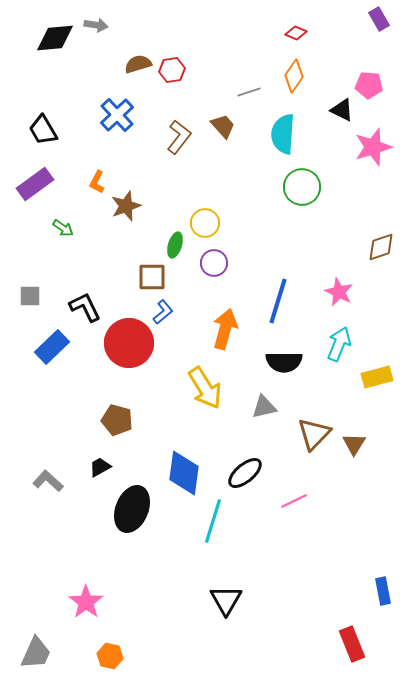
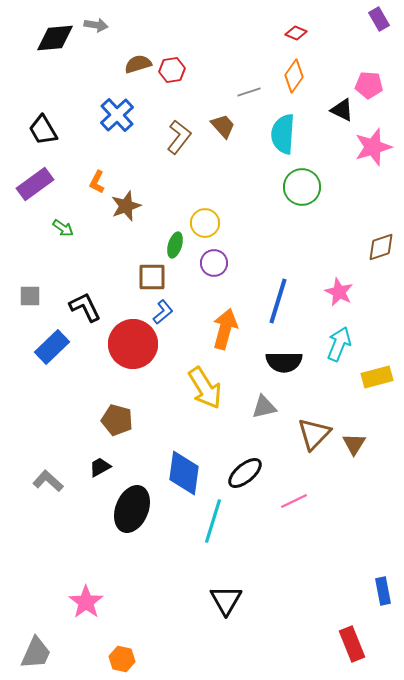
red circle at (129, 343): moved 4 px right, 1 px down
orange hexagon at (110, 656): moved 12 px right, 3 px down
